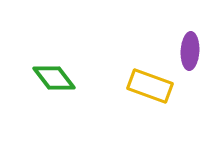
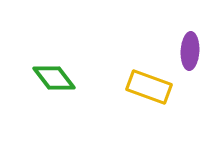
yellow rectangle: moved 1 px left, 1 px down
